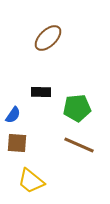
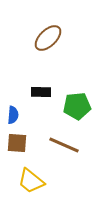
green pentagon: moved 2 px up
blue semicircle: rotated 30 degrees counterclockwise
brown line: moved 15 px left
